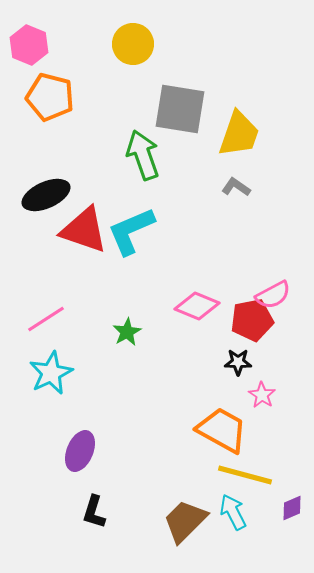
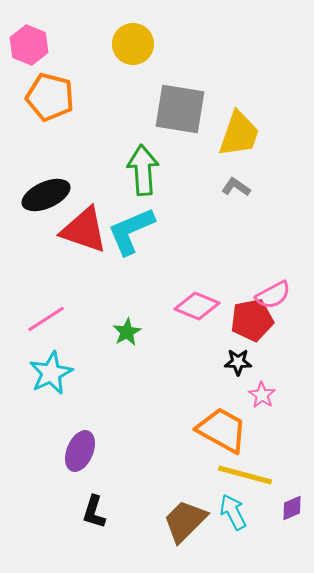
green arrow: moved 15 px down; rotated 15 degrees clockwise
